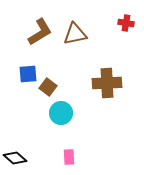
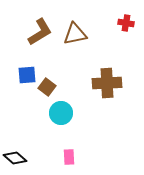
blue square: moved 1 px left, 1 px down
brown square: moved 1 px left
